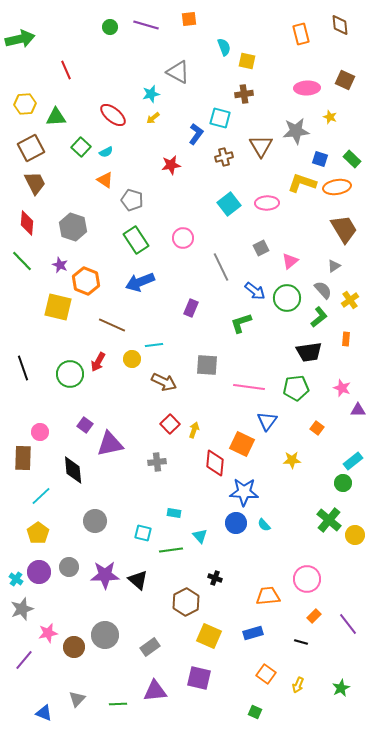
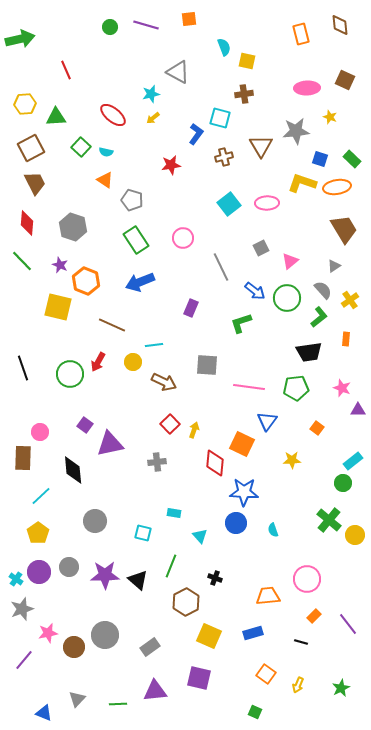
cyan semicircle at (106, 152): rotated 40 degrees clockwise
yellow circle at (132, 359): moved 1 px right, 3 px down
cyan semicircle at (264, 525): moved 9 px right, 5 px down; rotated 24 degrees clockwise
green line at (171, 550): moved 16 px down; rotated 60 degrees counterclockwise
